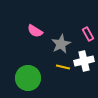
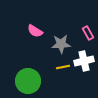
pink rectangle: moved 1 px up
gray star: rotated 24 degrees clockwise
yellow line: rotated 24 degrees counterclockwise
green circle: moved 3 px down
